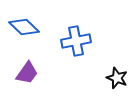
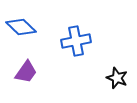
blue diamond: moved 3 px left
purple trapezoid: moved 1 px left, 1 px up
